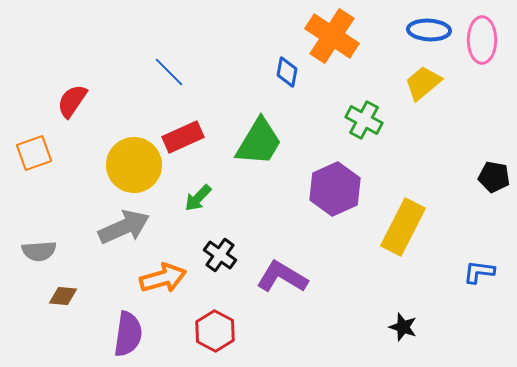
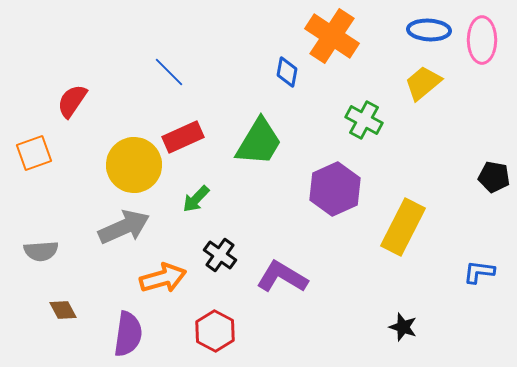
green arrow: moved 2 px left, 1 px down
gray semicircle: moved 2 px right
brown diamond: moved 14 px down; rotated 56 degrees clockwise
